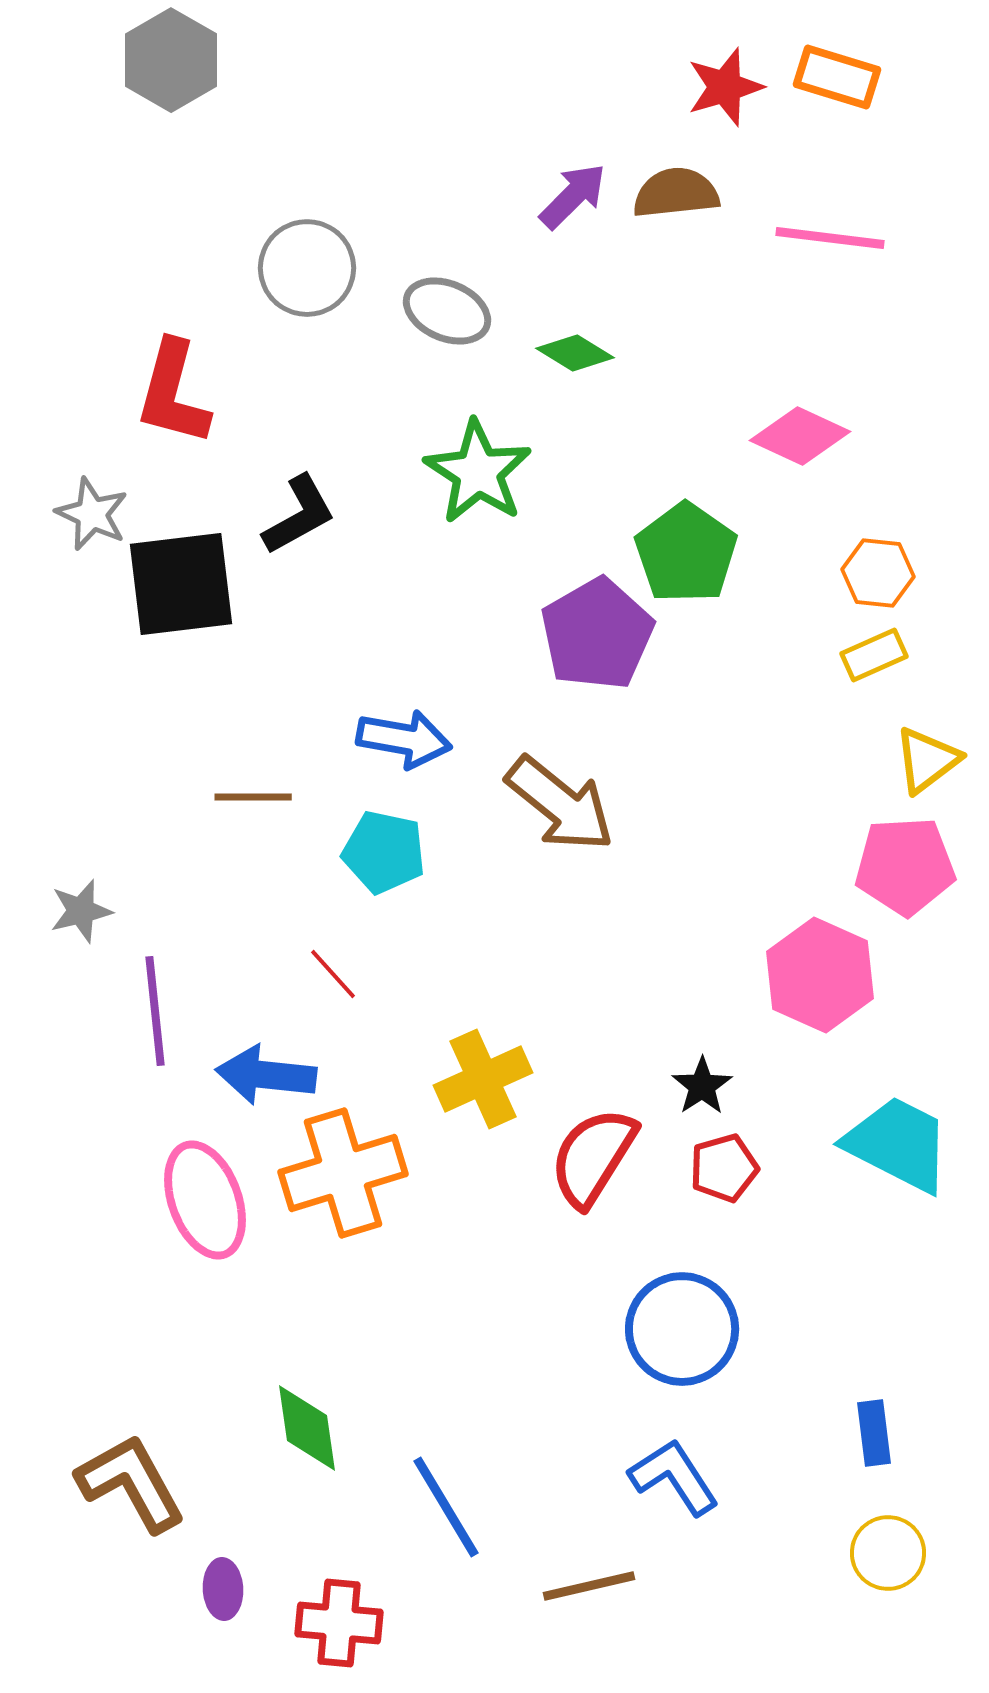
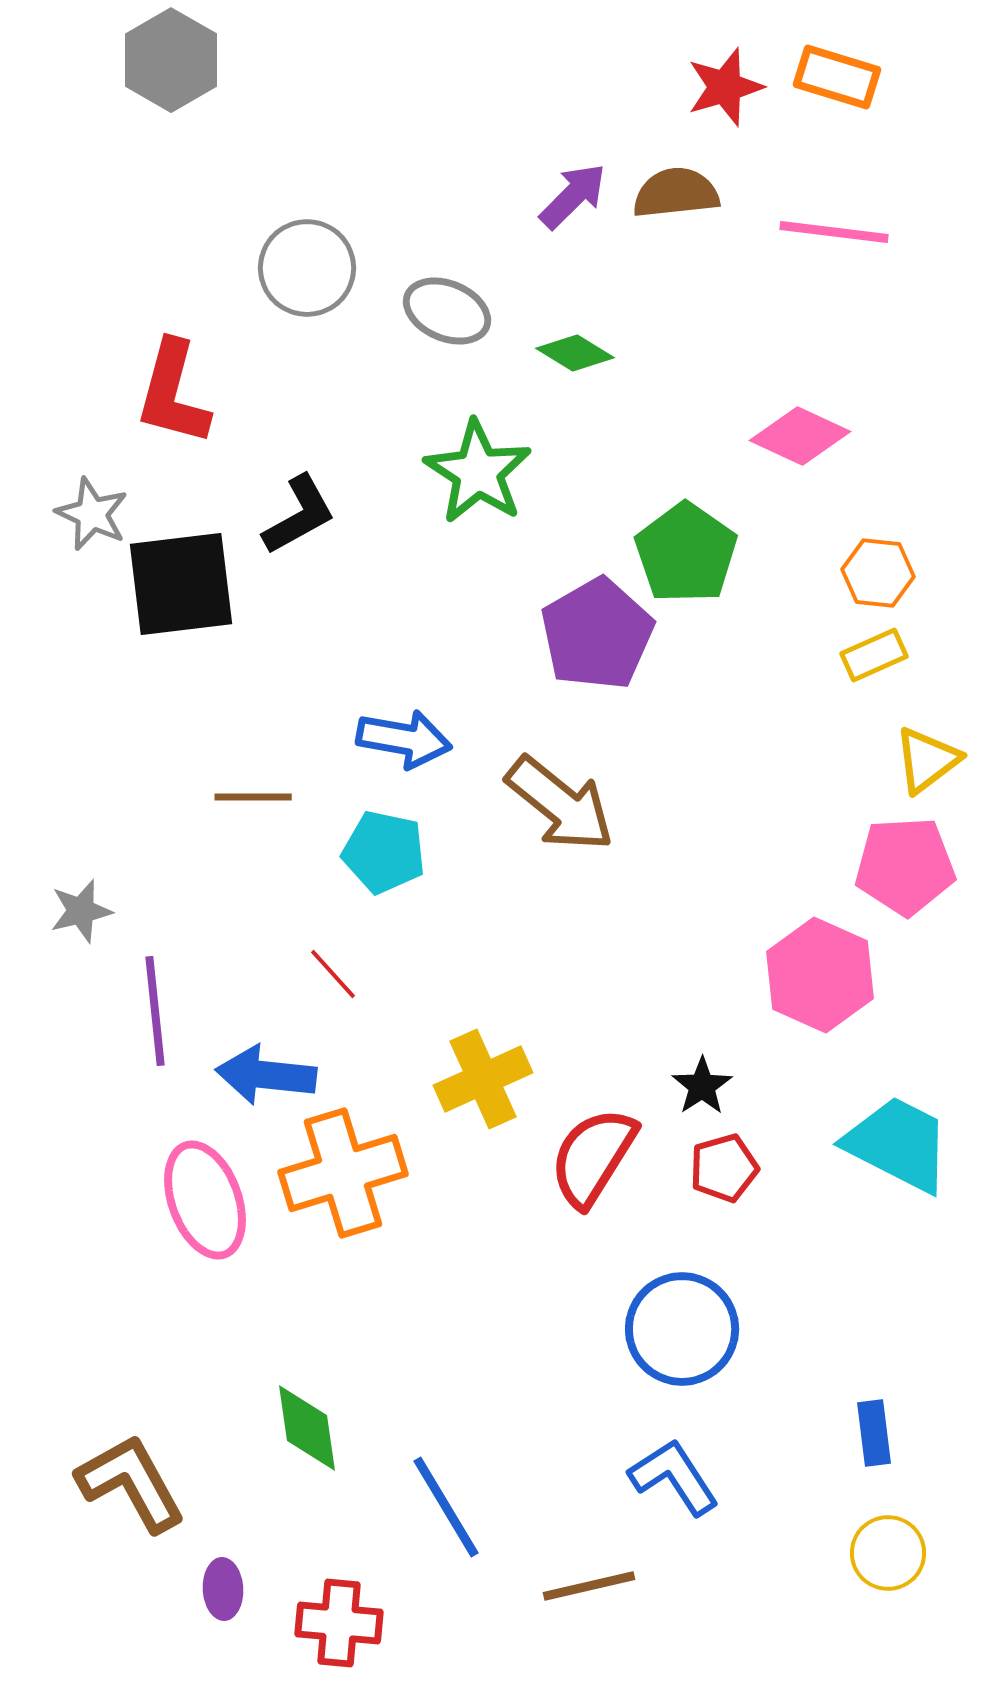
pink line at (830, 238): moved 4 px right, 6 px up
